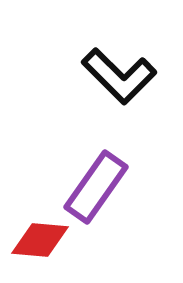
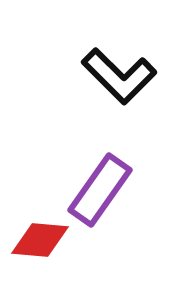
purple rectangle: moved 4 px right, 3 px down
